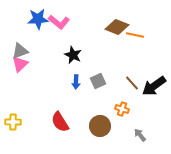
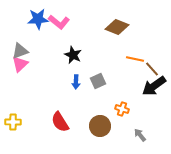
orange line: moved 24 px down
brown line: moved 20 px right, 14 px up
